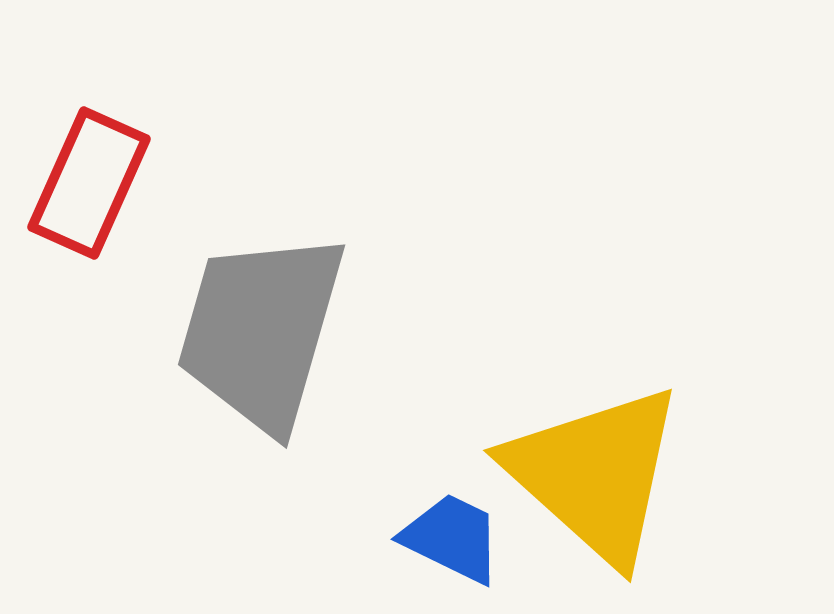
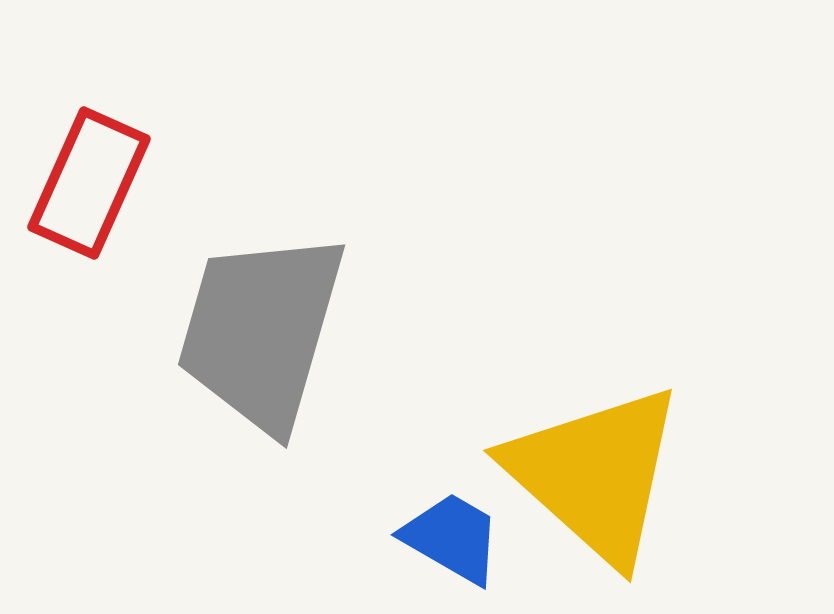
blue trapezoid: rotated 4 degrees clockwise
